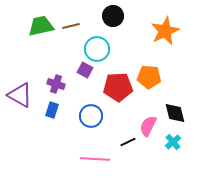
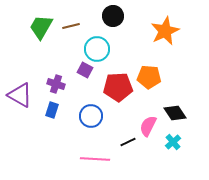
green trapezoid: moved 1 px down; rotated 48 degrees counterclockwise
black diamond: rotated 20 degrees counterclockwise
